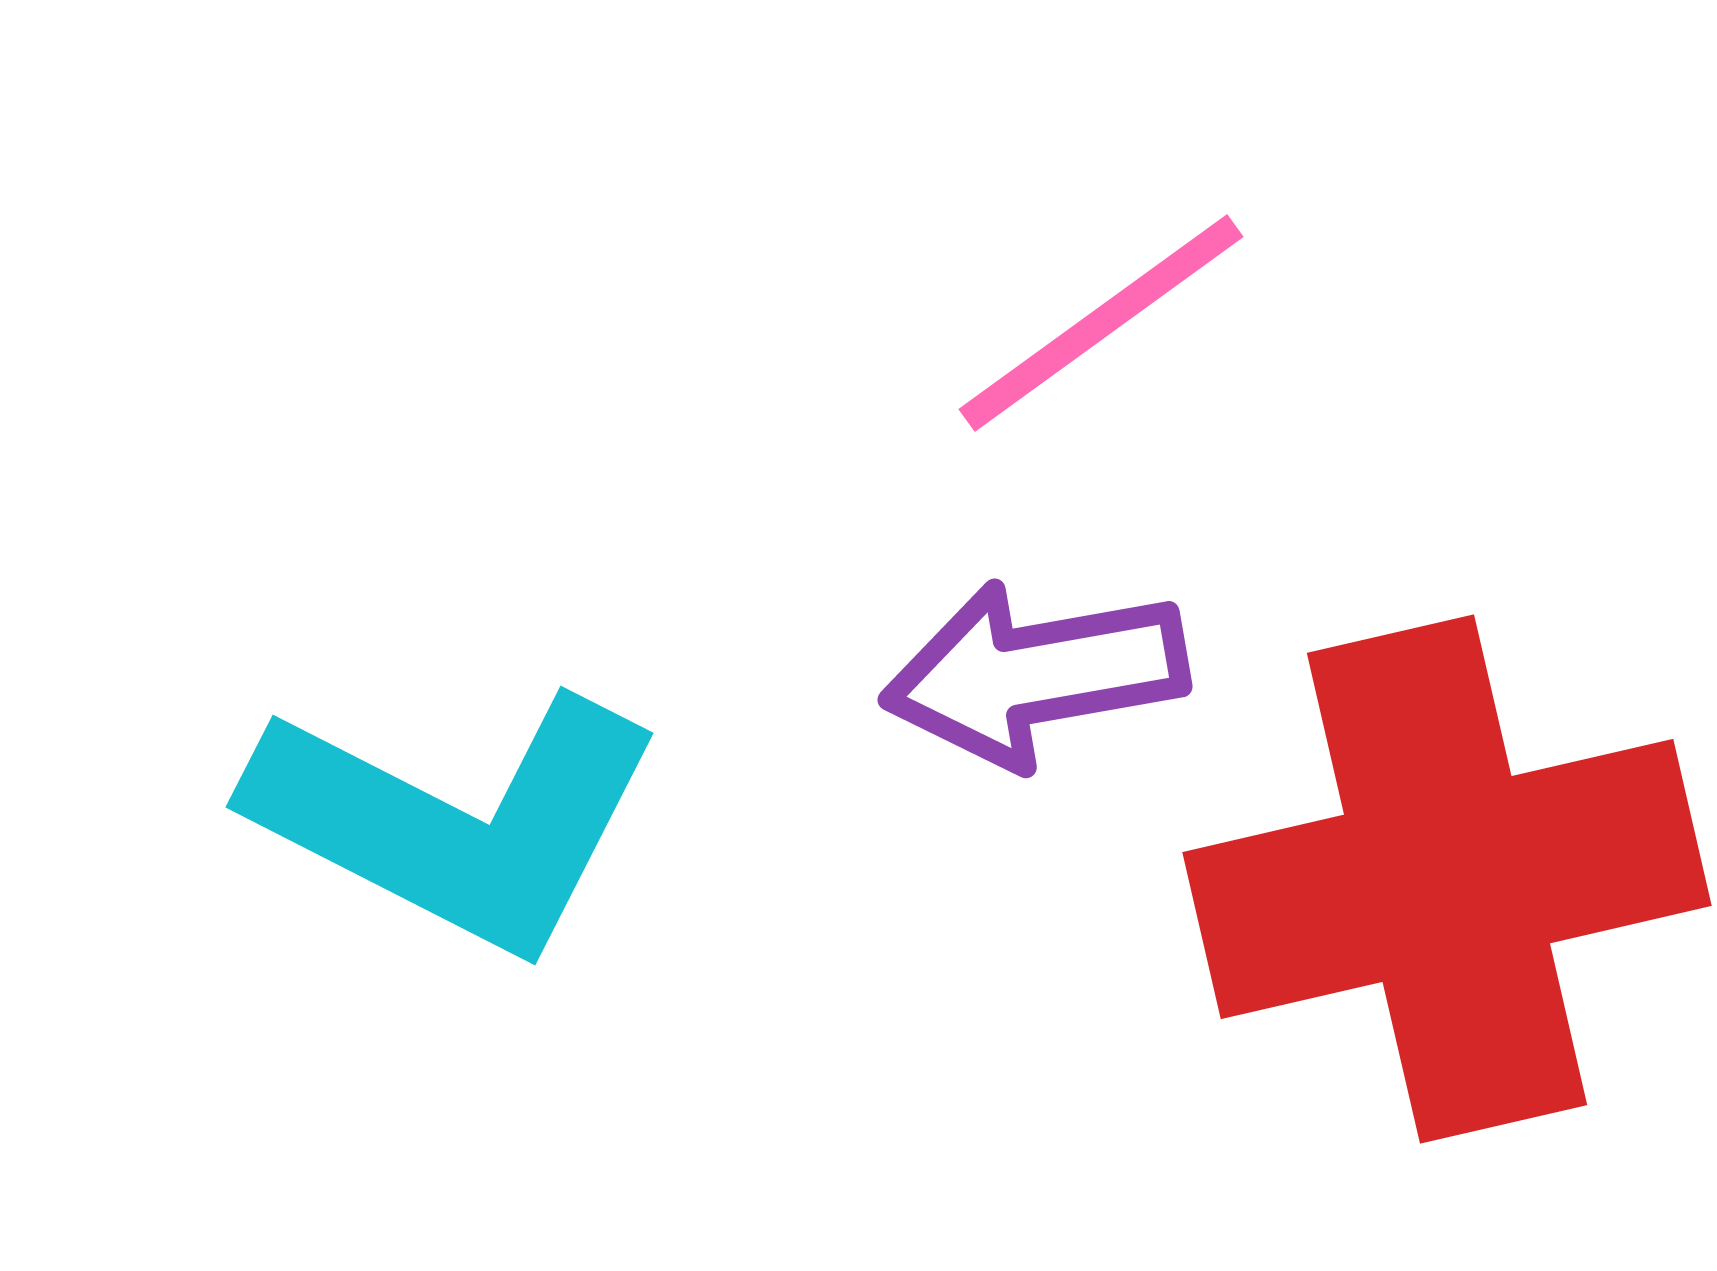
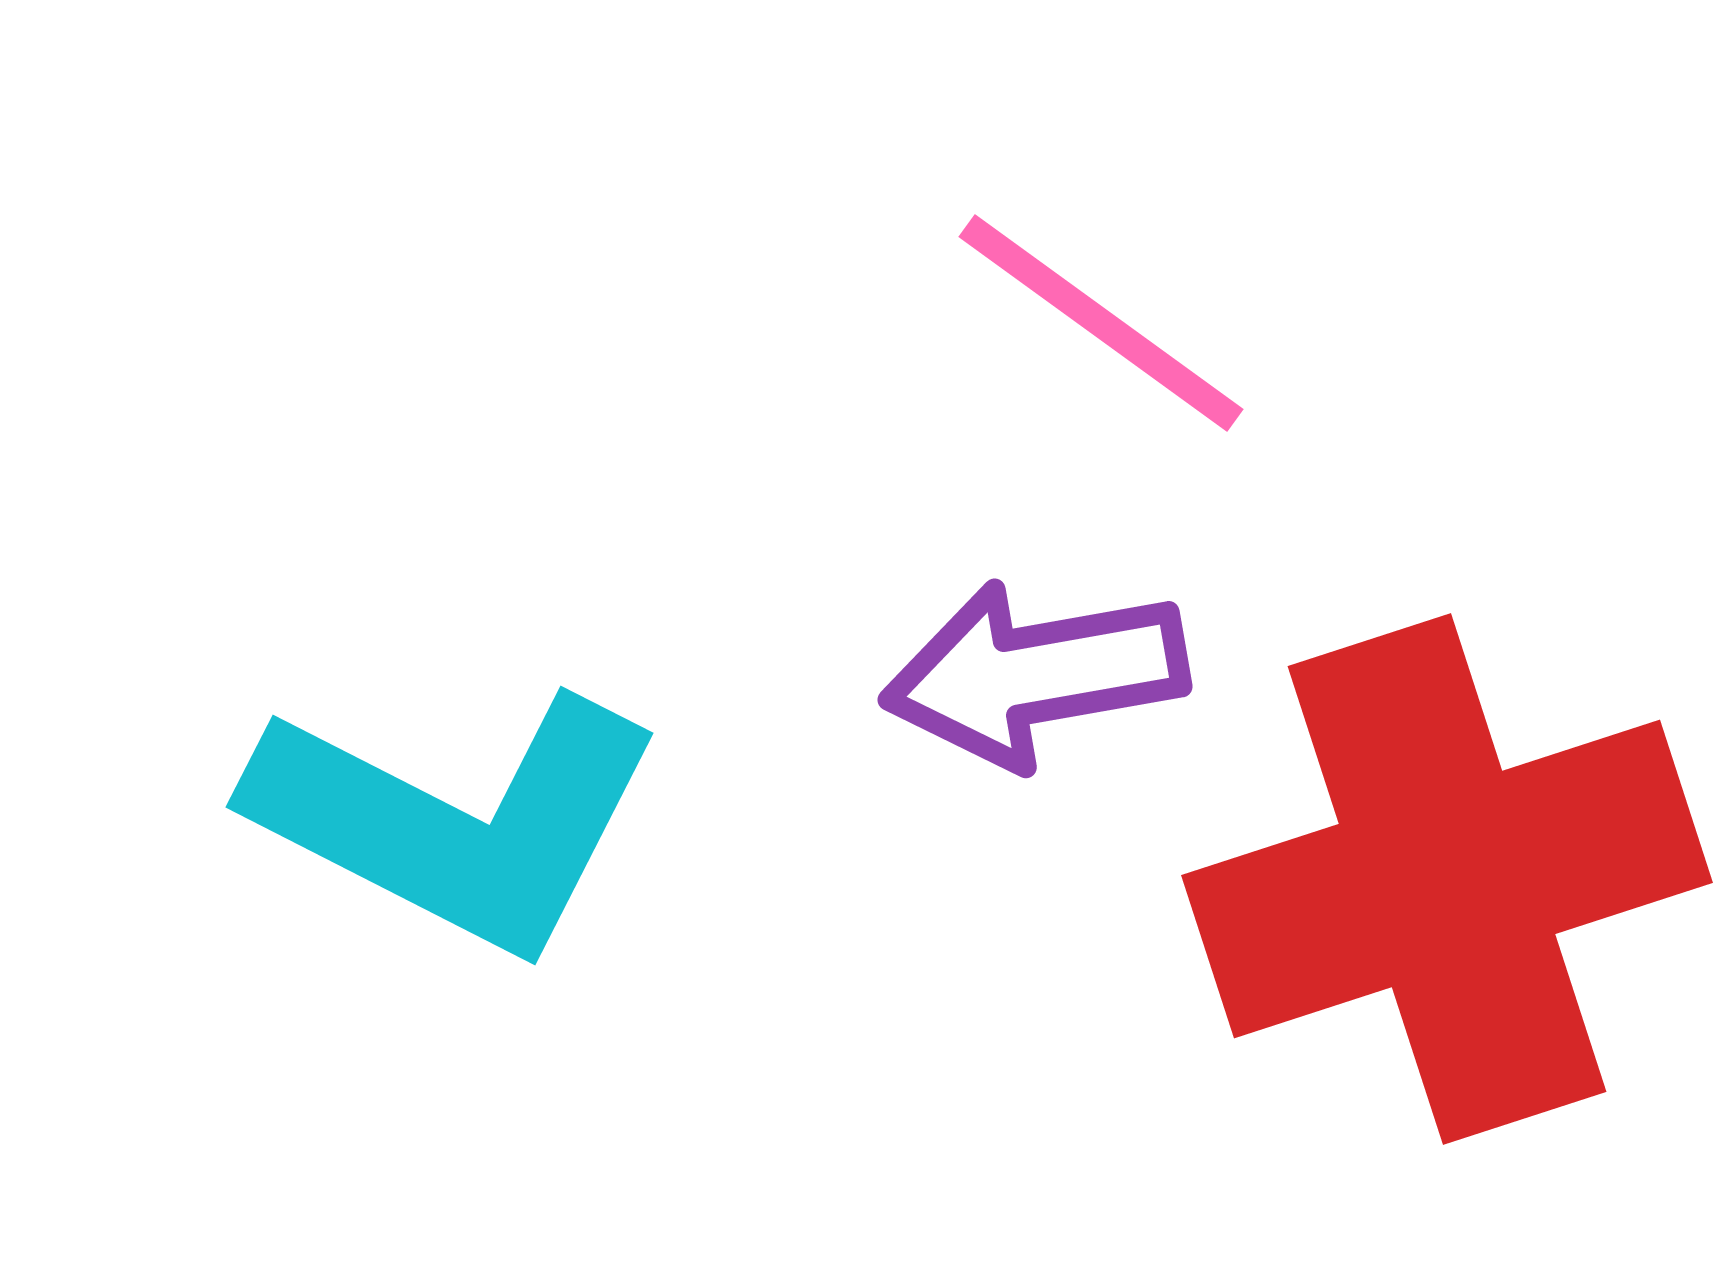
pink line: rotated 72 degrees clockwise
red cross: rotated 5 degrees counterclockwise
